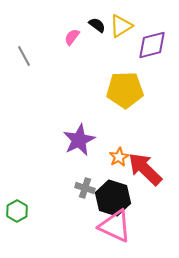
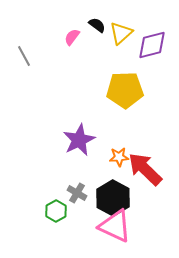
yellow triangle: moved 7 px down; rotated 10 degrees counterclockwise
orange star: rotated 24 degrees clockwise
gray cross: moved 8 px left, 5 px down; rotated 12 degrees clockwise
black hexagon: rotated 12 degrees clockwise
green hexagon: moved 39 px right
